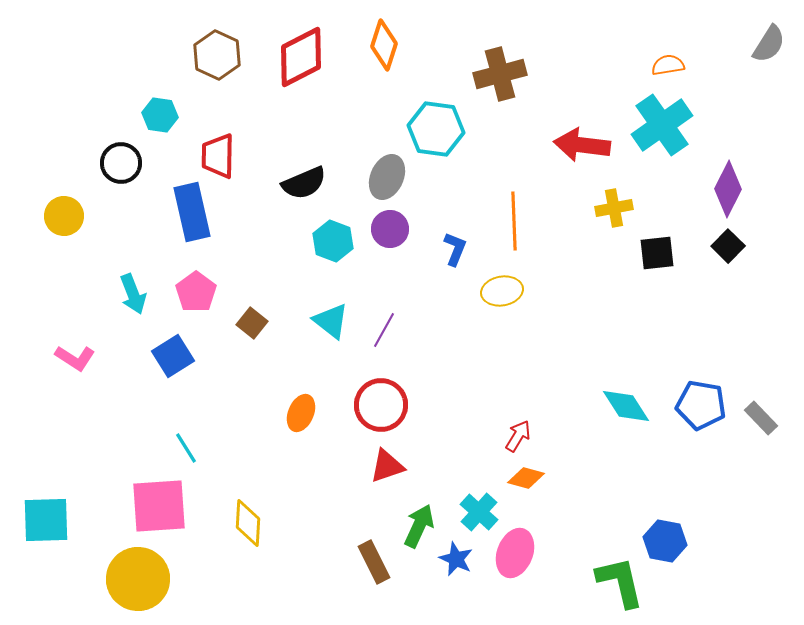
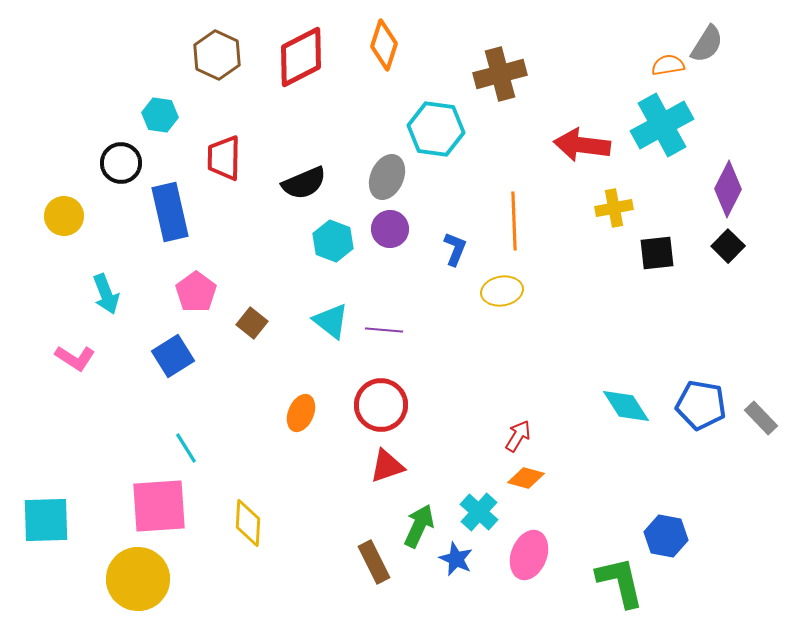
gray semicircle at (769, 44): moved 62 px left
cyan cross at (662, 125): rotated 6 degrees clockwise
red trapezoid at (218, 156): moved 6 px right, 2 px down
blue rectangle at (192, 212): moved 22 px left
cyan arrow at (133, 294): moved 27 px left
purple line at (384, 330): rotated 66 degrees clockwise
blue hexagon at (665, 541): moved 1 px right, 5 px up
pink ellipse at (515, 553): moved 14 px right, 2 px down
